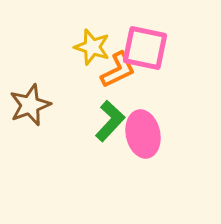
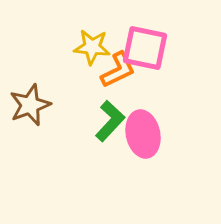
yellow star: rotated 12 degrees counterclockwise
